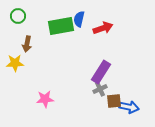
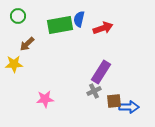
green rectangle: moved 1 px left, 1 px up
brown arrow: rotated 35 degrees clockwise
yellow star: moved 1 px left, 1 px down
gray cross: moved 6 px left, 2 px down
blue arrow: rotated 12 degrees counterclockwise
